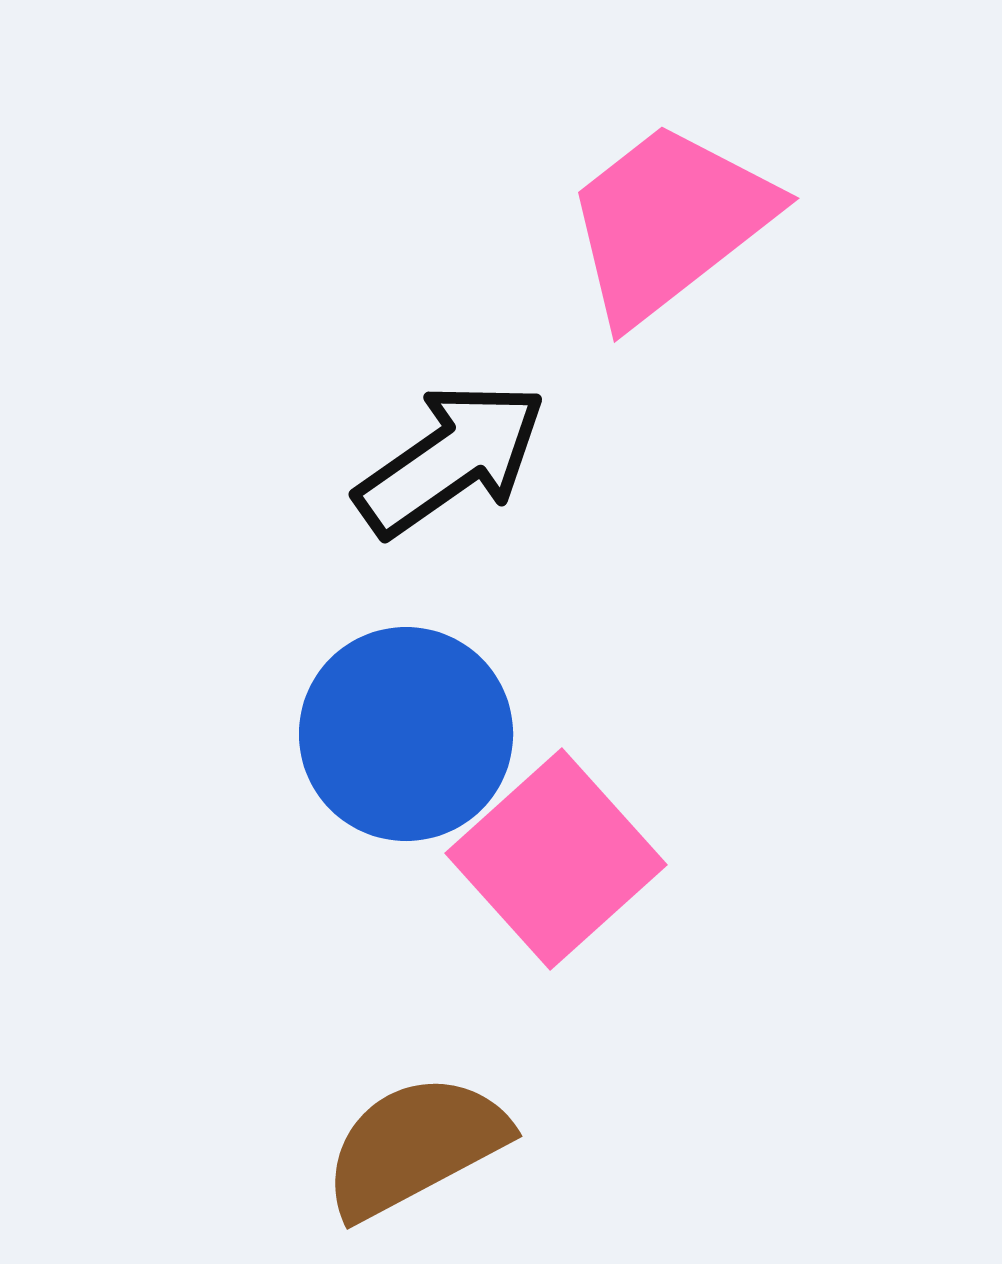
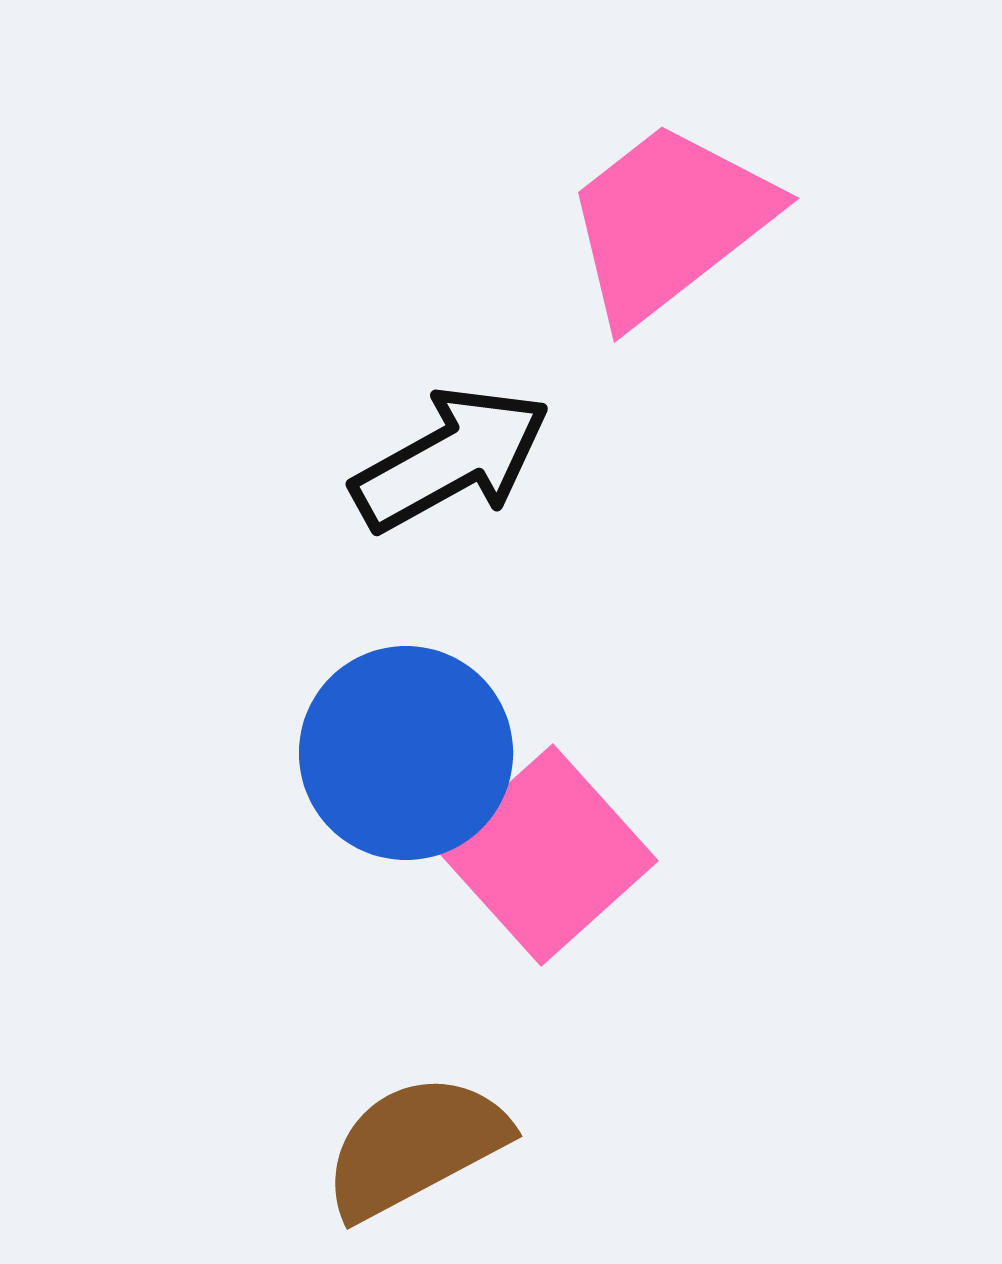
black arrow: rotated 6 degrees clockwise
blue circle: moved 19 px down
pink square: moved 9 px left, 4 px up
